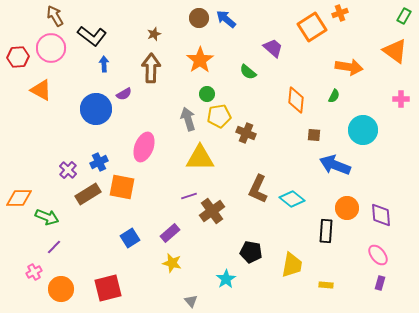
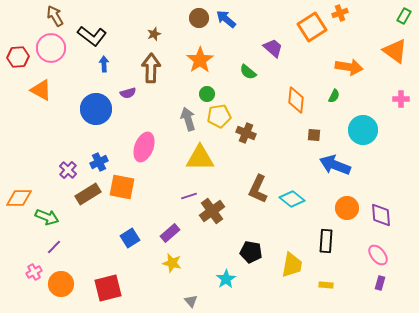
purple semicircle at (124, 94): moved 4 px right, 1 px up; rotated 14 degrees clockwise
black rectangle at (326, 231): moved 10 px down
orange circle at (61, 289): moved 5 px up
